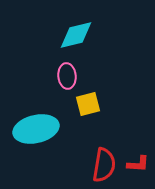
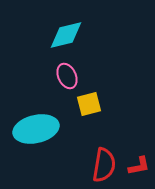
cyan diamond: moved 10 px left
pink ellipse: rotated 20 degrees counterclockwise
yellow square: moved 1 px right
red L-shape: moved 1 px right, 2 px down; rotated 15 degrees counterclockwise
